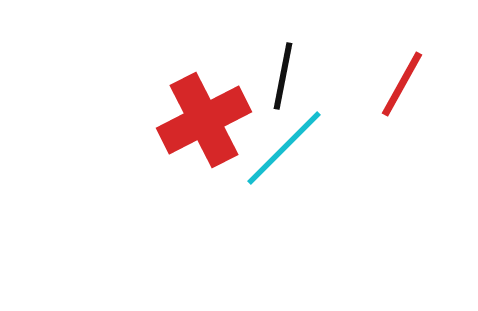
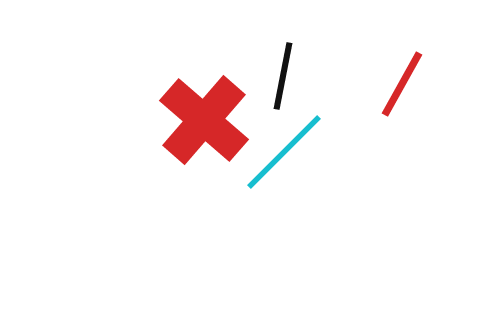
red cross: rotated 22 degrees counterclockwise
cyan line: moved 4 px down
